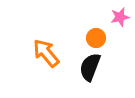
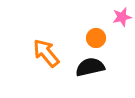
pink star: moved 2 px right
black semicircle: rotated 56 degrees clockwise
